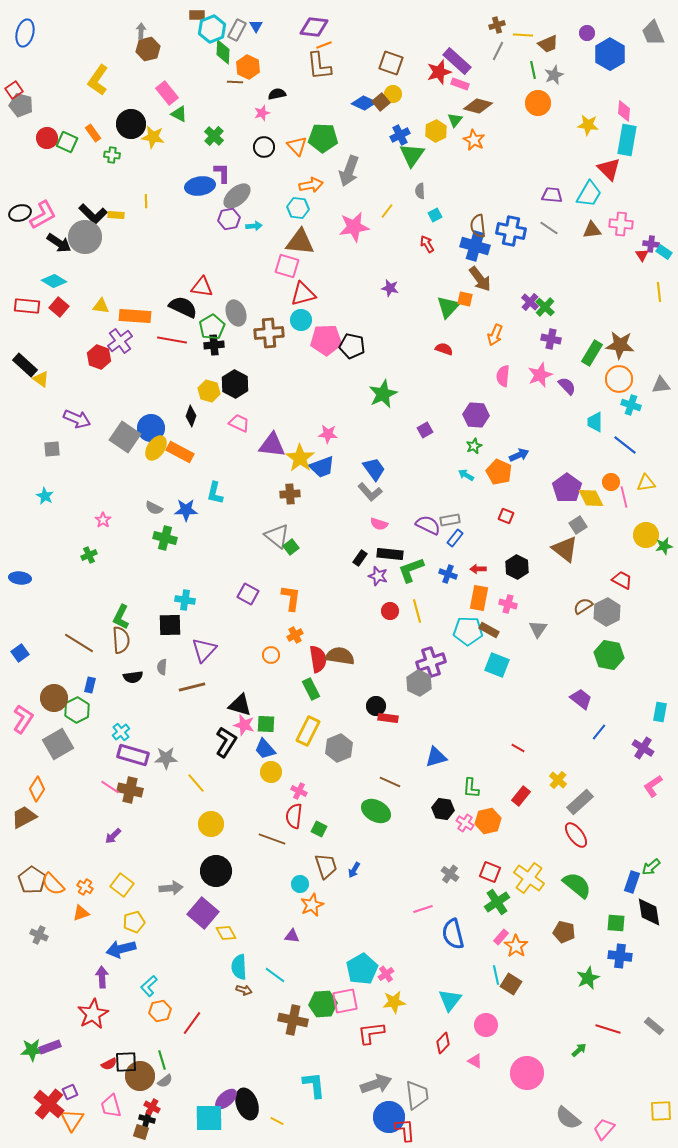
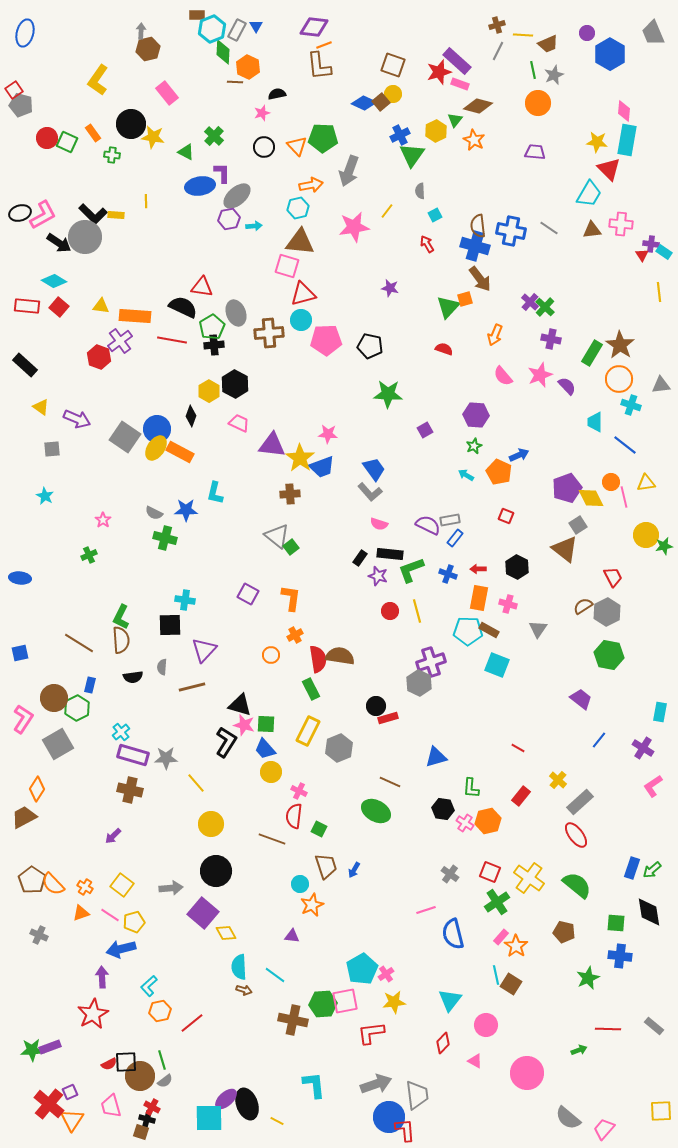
brown square at (391, 63): moved 2 px right, 2 px down
green triangle at (179, 114): moved 7 px right, 38 px down
yellow star at (588, 125): moved 9 px right, 17 px down
purple trapezoid at (552, 195): moved 17 px left, 43 px up
cyan hexagon at (298, 208): rotated 20 degrees counterclockwise
orange square at (465, 299): rotated 28 degrees counterclockwise
brown star at (620, 345): rotated 28 degrees clockwise
black pentagon at (352, 346): moved 18 px right
pink semicircle at (503, 376): rotated 45 degrees counterclockwise
yellow triangle at (41, 379): moved 28 px down
yellow hexagon at (209, 391): rotated 15 degrees clockwise
green star at (383, 394): moved 5 px right; rotated 28 degrees clockwise
blue circle at (151, 428): moved 6 px right, 1 px down
purple pentagon at (567, 488): rotated 16 degrees clockwise
gray semicircle at (154, 508): moved 5 px down
red trapezoid at (622, 580): moved 9 px left, 3 px up; rotated 35 degrees clockwise
blue square at (20, 653): rotated 24 degrees clockwise
green hexagon at (77, 710): moved 2 px up
red rectangle at (388, 718): rotated 24 degrees counterclockwise
blue line at (599, 732): moved 8 px down
pink line at (110, 787): moved 128 px down
green arrow at (651, 867): moved 1 px right, 3 px down
blue rectangle at (632, 882): moved 14 px up
pink line at (423, 909): moved 3 px right, 1 px down
red line at (192, 1023): rotated 15 degrees clockwise
red line at (608, 1029): rotated 15 degrees counterclockwise
green arrow at (579, 1050): rotated 21 degrees clockwise
